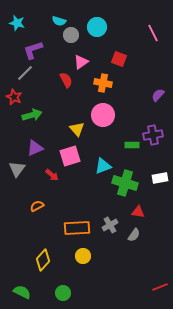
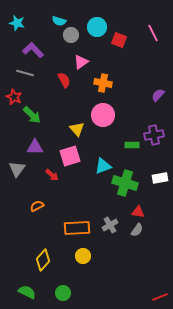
purple L-shape: rotated 65 degrees clockwise
red square: moved 19 px up
gray line: rotated 60 degrees clockwise
red semicircle: moved 2 px left
green arrow: rotated 60 degrees clockwise
purple cross: moved 1 px right
purple triangle: moved 1 px up; rotated 24 degrees clockwise
gray semicircle: moved 3 px right, 5 px up
red line: moved 10 px down
green semicircle: moved 5 px right
